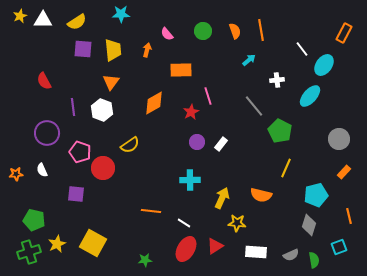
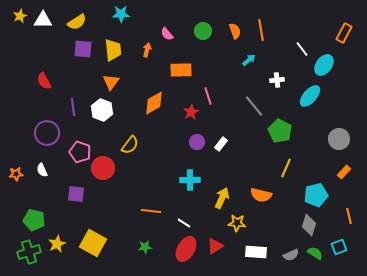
yellow semicircle at (130, 145): rotated 18 degrees counterclockwise
green star at (145, 260): moved 13 px up
green semicircle at (314, 260): moved 1 px right, 7 px up; rotated 49 degrees counterclockwise
